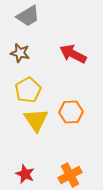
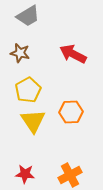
yellow triangle: moved 3 px left, 1 px down
red star: rotated 18 degrees counterclockwise
